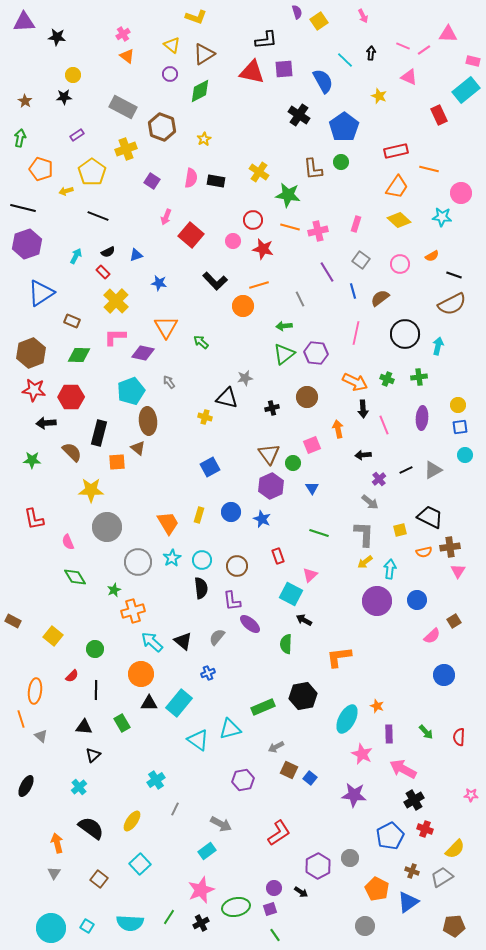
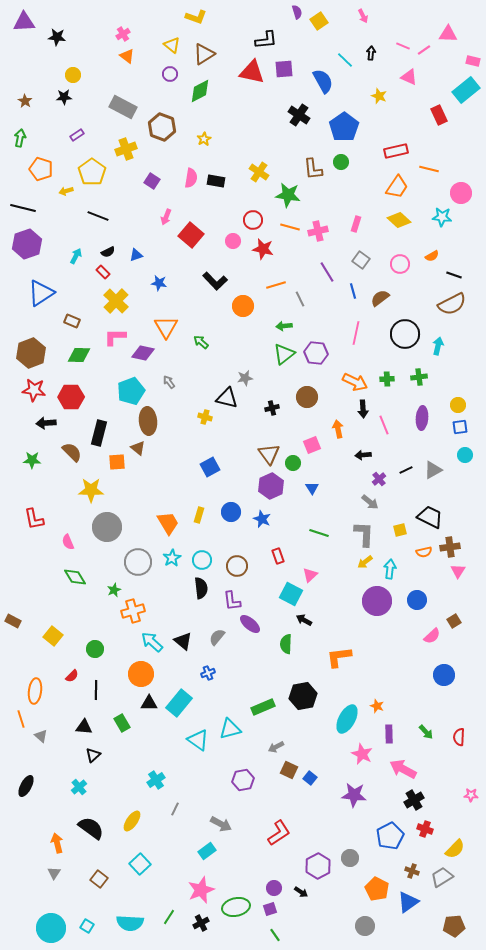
orange line at (259, 285): moved 17 px right
green cross at (387, 379): rotated 24 degrees counterclockwise
